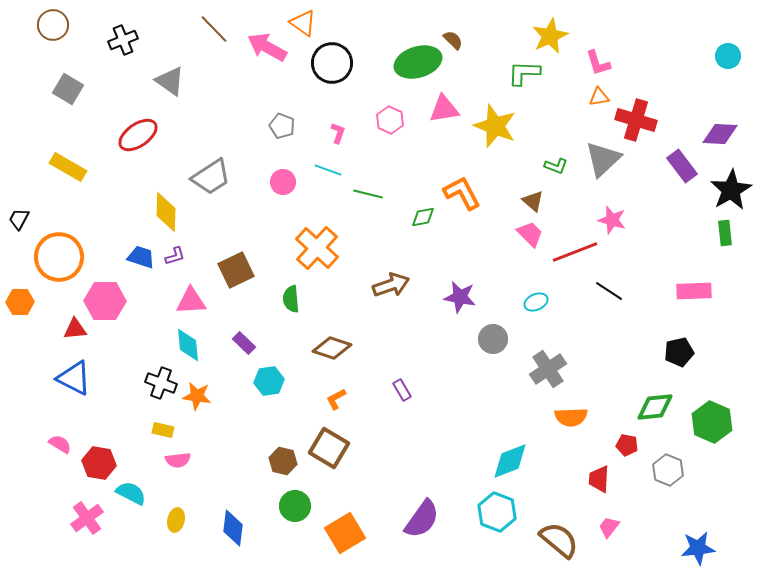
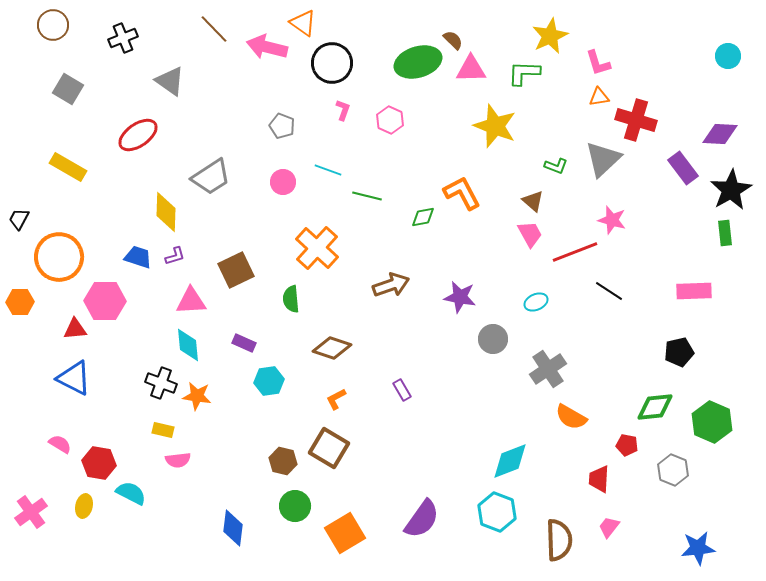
black cross at (123, 40): moved 2 px up
pink arrow at (267, 47): rotated 15 degrees counterclockwise
pink triangle at (444, 109): moved 27 px right, 40 px up; rotated 8 degrees clockwise
pink L-shape at (338, 133): moved 5 px right, 23 px up
purple rectangle at (682, 166): moved 1 px right, 2 px down
green line at (368, 194): moved 1 px left, 2 px down
pink trapezoid at (530, 234): rotated 16 degrees clockwise
blue trapezoid at (141, 257): moved 3 px left
purple rectangle at (244, 343): rotated 20 degrees counterclockwise
orange semicircle at (571, 417): rotated 32 degrees clockwise
gray hexagon at (668, 470): moved 5 px right
pink cross at (87, 518): moved 56 px left, 6 px up
yellow ellipse at (176, 520): moved 92 px left, 14 px up
brown semicircle at (559, 540): rotated 48 degrees clockwise
